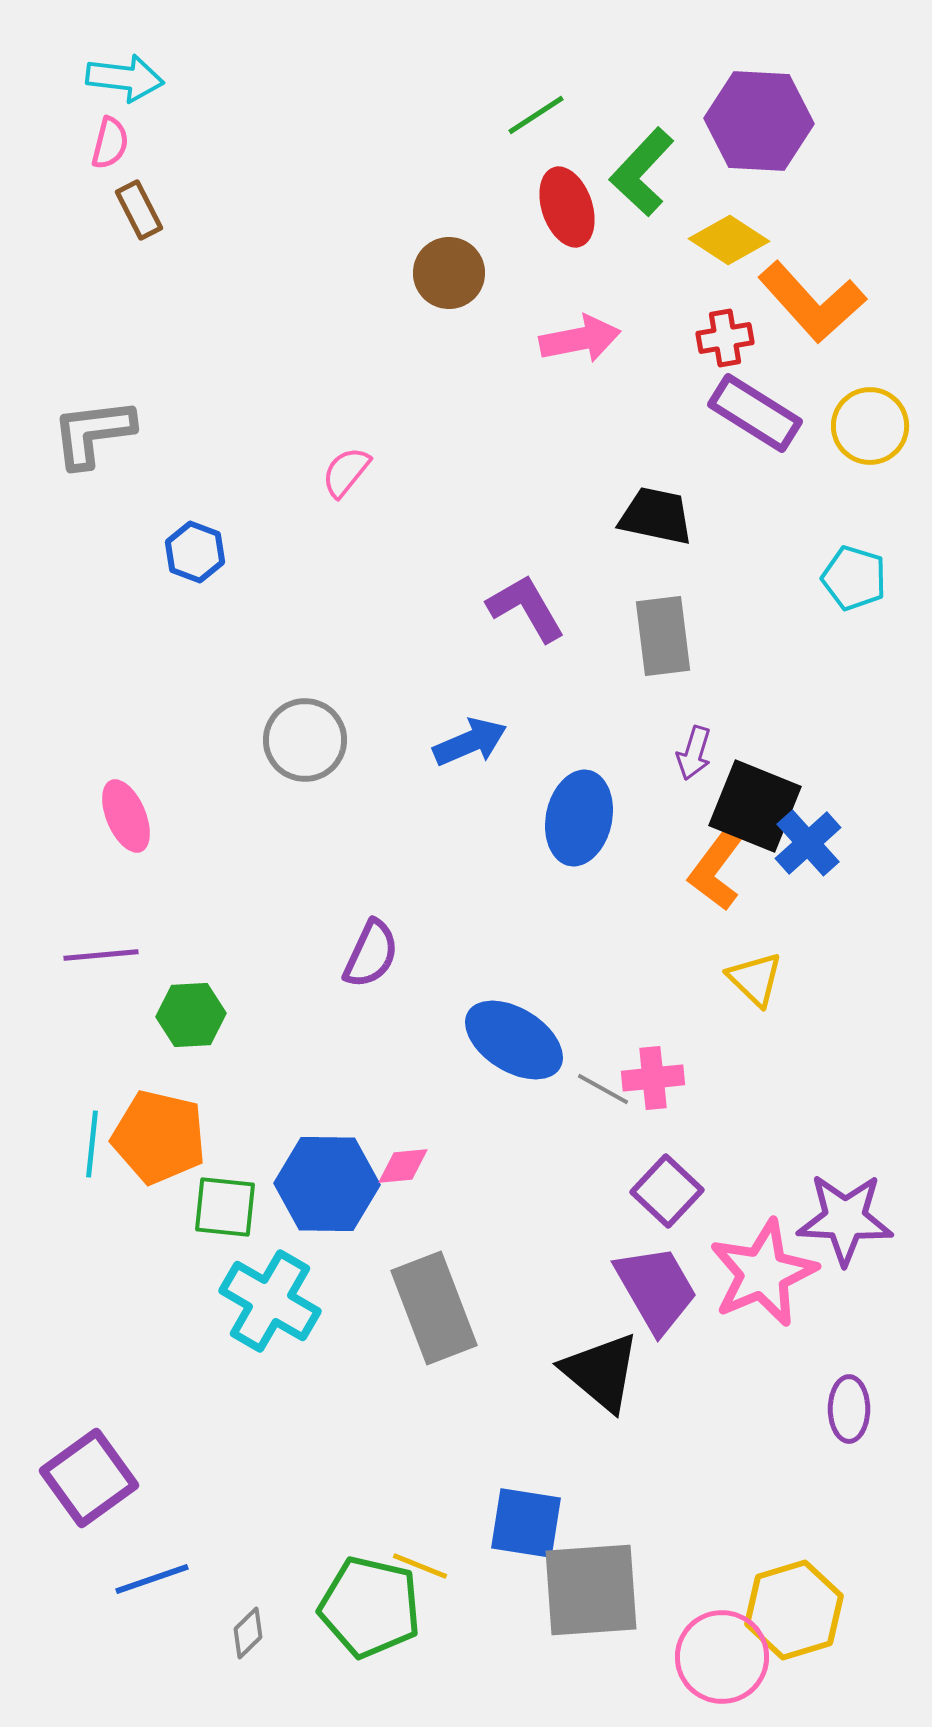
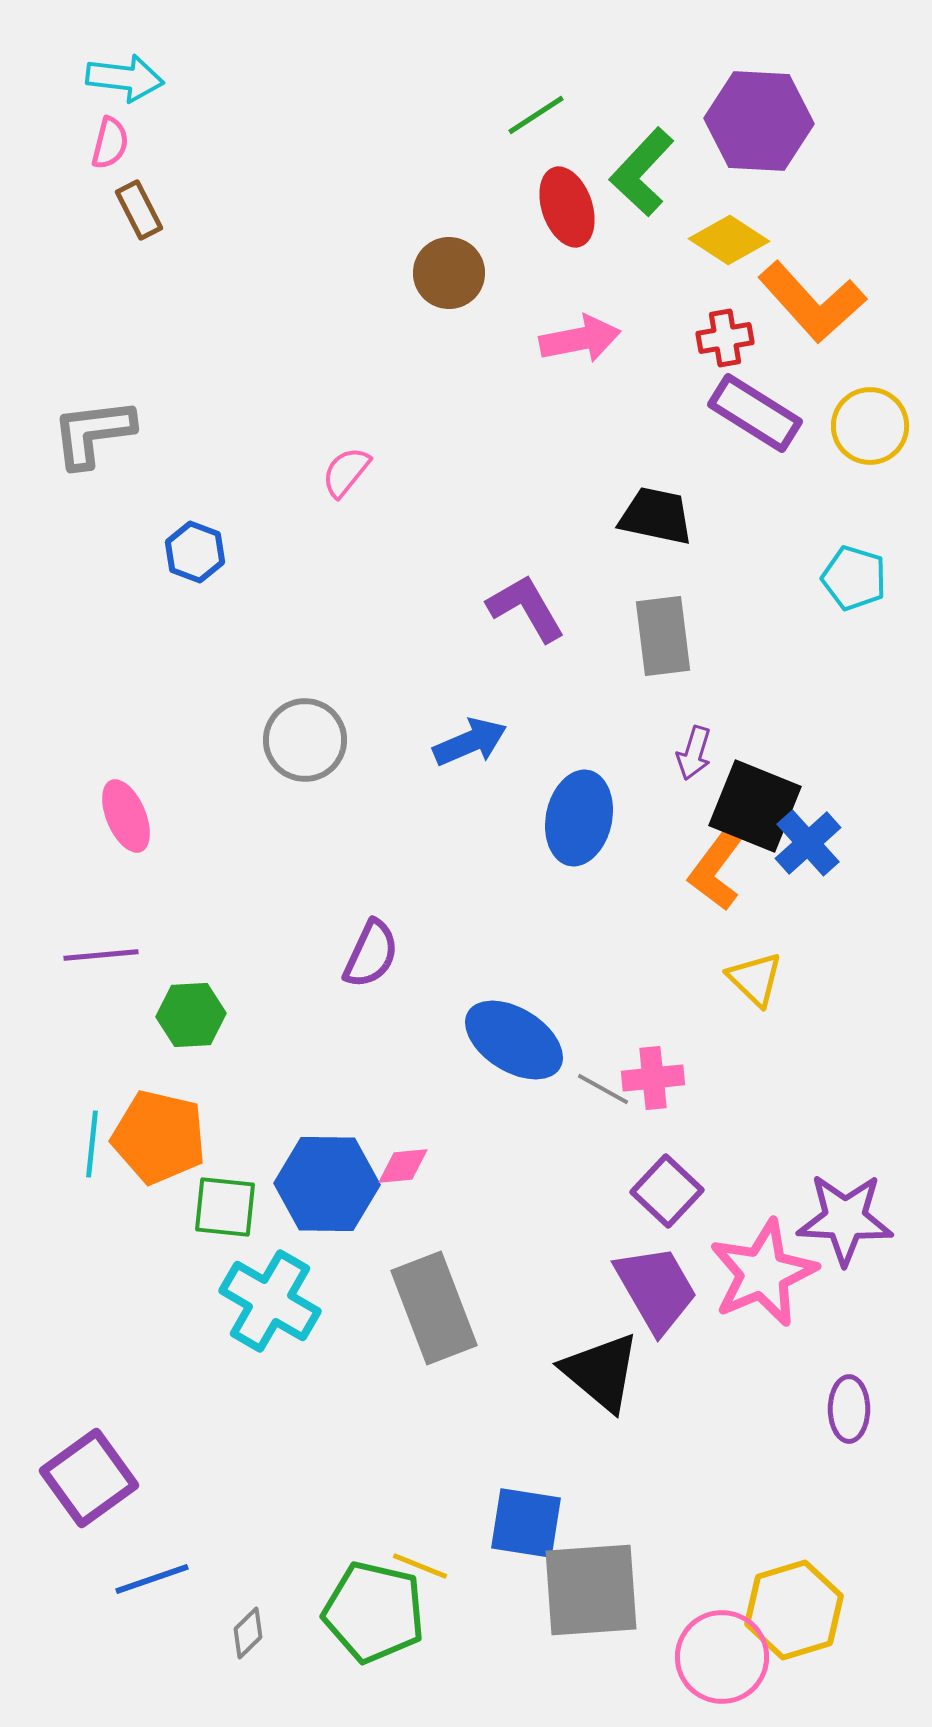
green pentagon at (370, 1607): moved 4 px right, 5 px down
